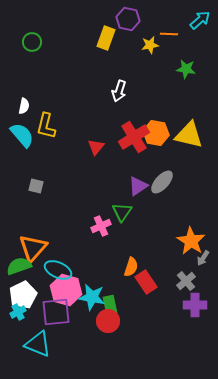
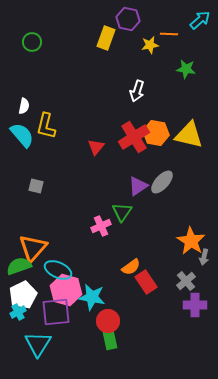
white arrow: moved 18 px right
gray arrow: moved 1 px right, 1 px up; rotated 21 degrees counterclockwise
orange semicircle: rotated 36 degrees clockwise
green rectangle: moved 35 px down
cyan triangle: rotated 40 degrees clockwise
